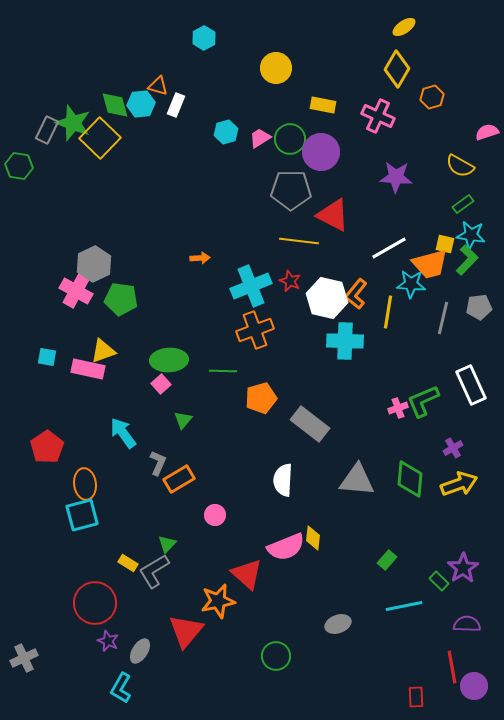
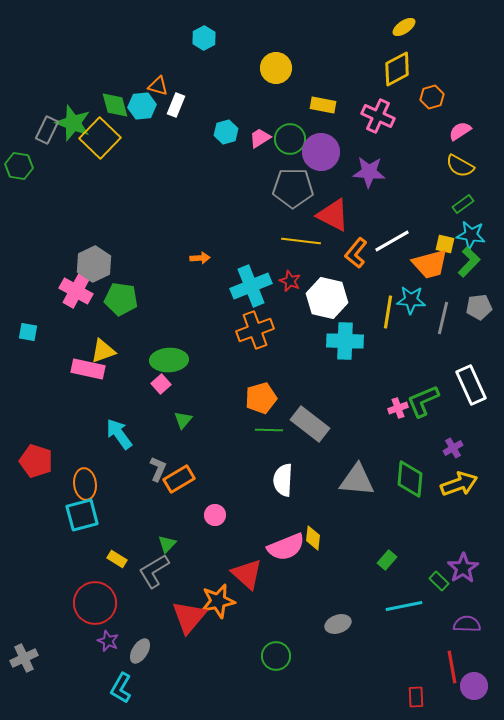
yellow diamond at (397, 69): rotated 33 degrees clockwise
cyan hexagon at (141, 104): moved 1 px right, 2 px down
pink semicircle at (487, 132): moved 27 px left, 1 px up; rotated 15 degrees counterclockwise
purple star at (396, 177): moved 27 px left, 5 px up
gray pentagon at (291, 190): moved 2 px right, 2 px up
yellow line at (299, 241): moved 2 px right
white line at (389, 248): moved 3 px right, 7 px up
green L-shape at (467, 260): moved 2 px right, 2 px down
cyan star at (411, 284): moved 16 px down
orange L-shape at (356, 294): moved 41 px up
cyan square at (47, 357): moved 19 px left, 25 px up
green line at (223, 371): moved 46 px right, 59 px down
cyan arrow at (123, 433): moved 4 px left, 1 px down
red pentagon at (47, 447): moved 11 px left, 14 px down; rotated 20 degrees counterclockwise
gray L-shape at (158, 463): moved 6 px down
yellow rectangle at (128, 563): moved 11 px left, 4 px up
red triangle at (186, 631): moved 3 px right, 14 px up
